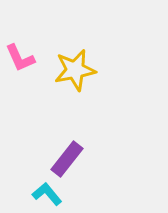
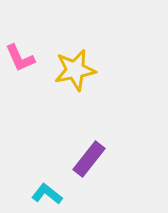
purple rectangle: moved 22 px right
cyan L-shape: rotated 12 degrees counterclockwise
